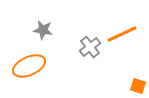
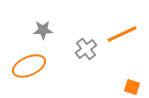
gray star: rotated 12 degrees counterclockwise
gray cross: moved 4 px left, 2 px down
orange square: moved 6 px left, 1 px down
